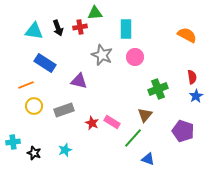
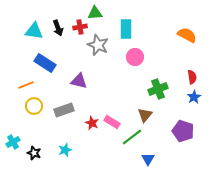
gray star: moved 4 px left, 10 px up
blue star: moved 2 px left, 1 px down
green line: moved 1 px left, 1 px up; rotated 10 degrees clockwise
cyan cross: rotated 24 degrees counterclockwise
blue triangle: rotated 40 degrees clockwise
